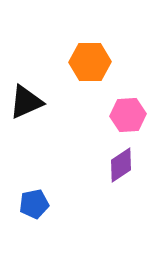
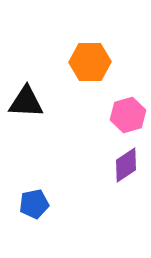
black triangle: rotated 27 degrees clockwise
pink hexagon: rotated 12 degrees counterclockwise
purple diamond: moved 5 px right
